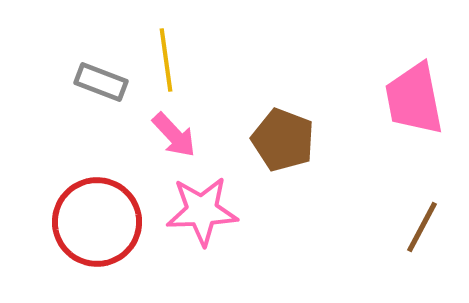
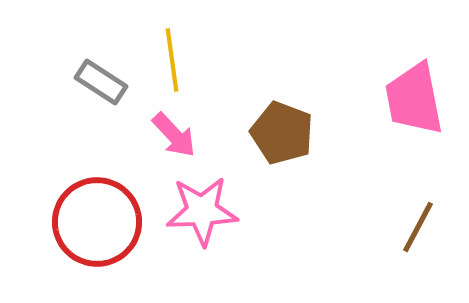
yellow line: moved 6 px right
gray rectangle: rotated 12 degrees clockwise
brown pentagon: moved 1 px left, 7 px up
brown line: moved 4 px left
